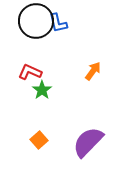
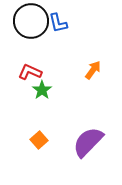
black circle: moved 5 px left
orange arrow: moved 1 px up
